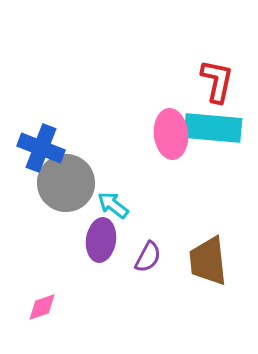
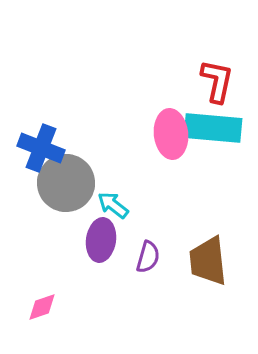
purple semicircle: rotated 12 degrees counterclockwise
